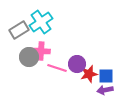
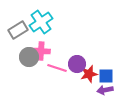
gray rectangle: moved 1 px left
